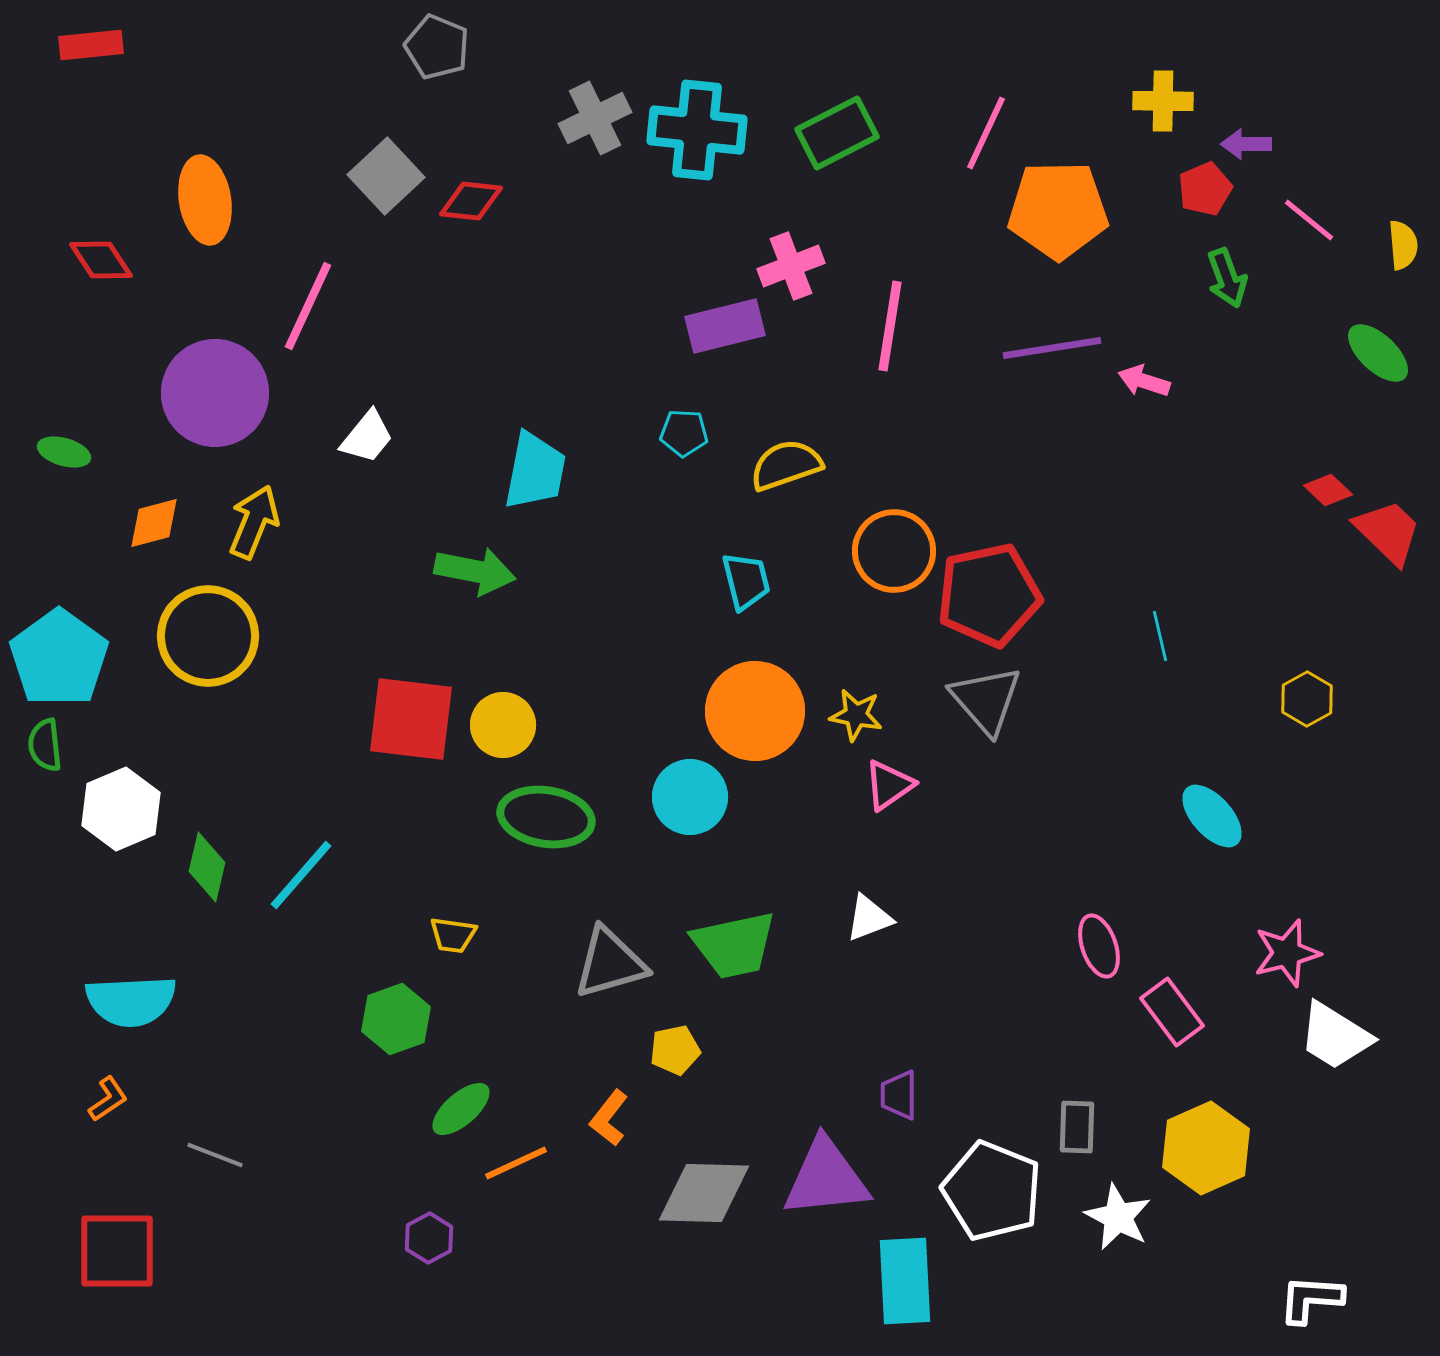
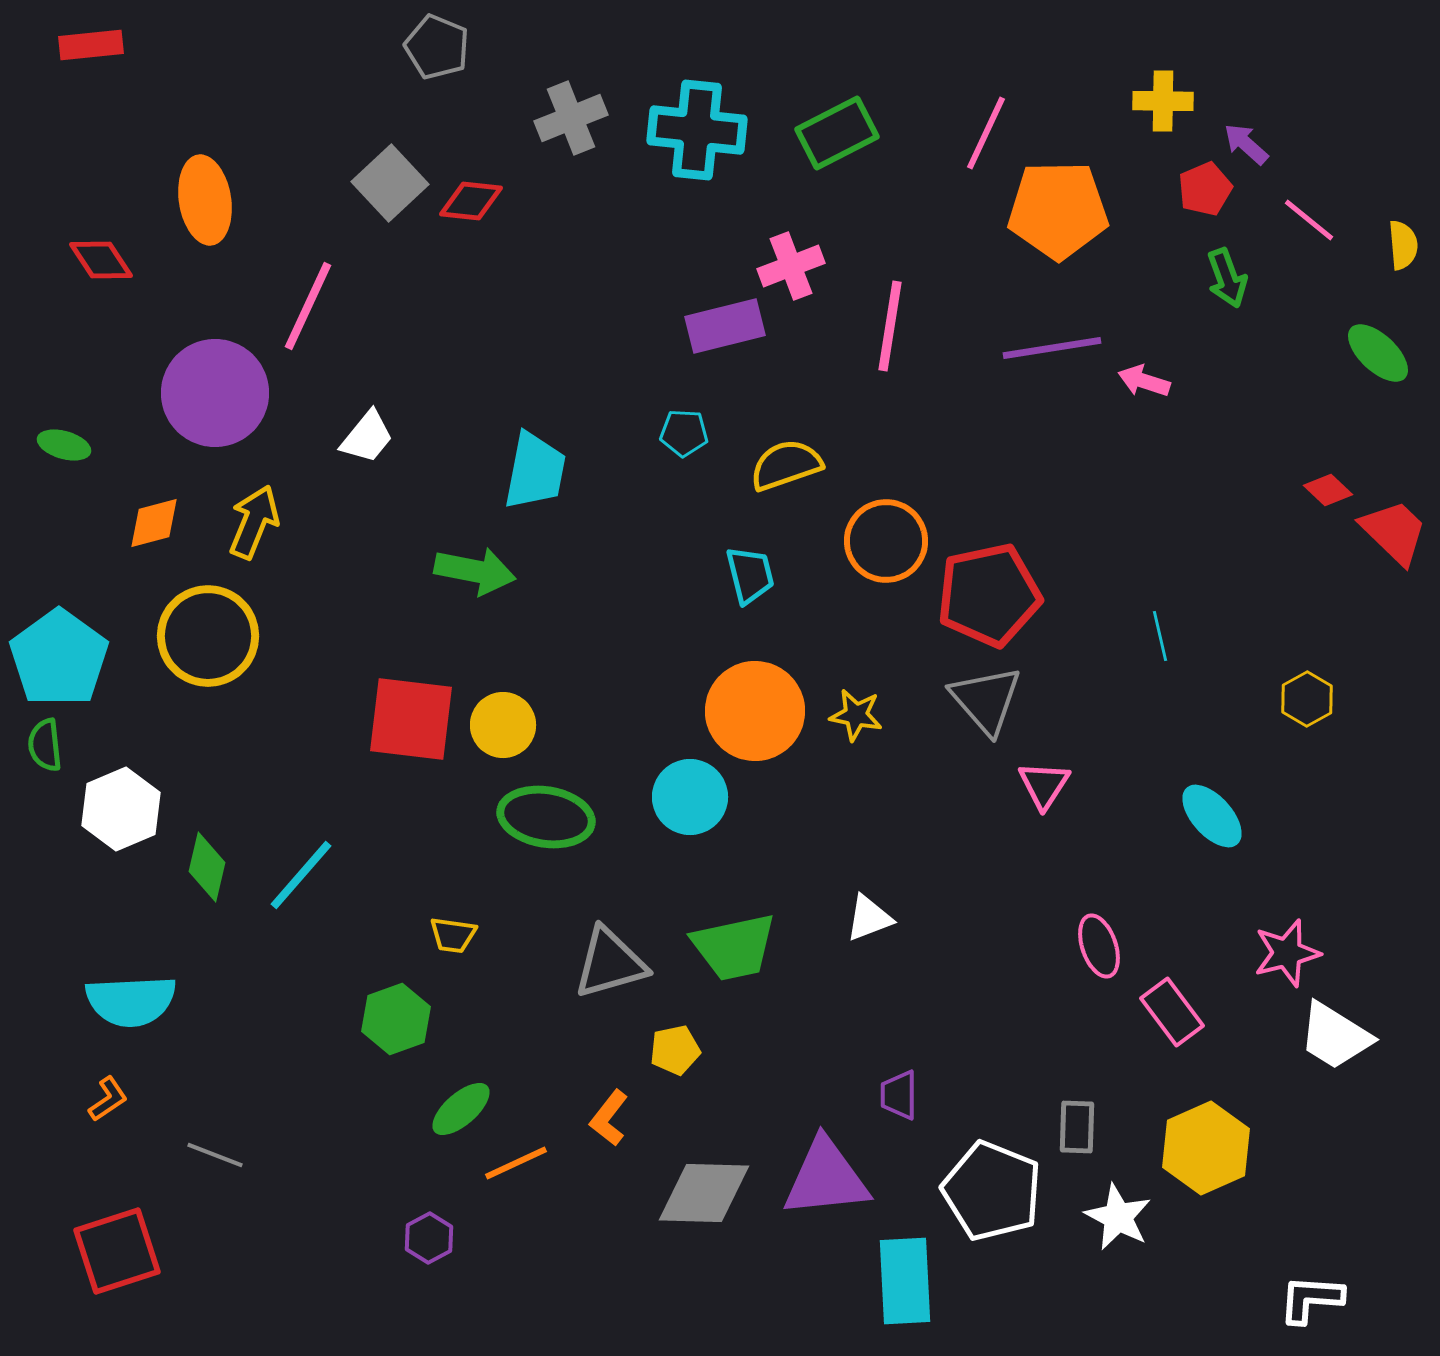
gray cross at (595, 118): moved 24 px left; rotated 4 degrees clockwise
purple arrow at (1246, 144): rotated 42 degrees clockwise
gray square at (386, 176): moved 4 px right, 7 px down
green ellipse at (64, 452): moved 7 px up
red trapezoid at (1388, 532): moved 6 px right
orange circle at (894, 551): moved 8 px left, 10 px up
cyan trapezoid at (746, 581): moved 4 px right, 6 px up
pink triangle at (889, 785): moved 155 px right; rotated 22 degrees counterclockwise
green trapezoid at (734, 945): moved 2 px down
red square at (117, 1251): rotated 18 degrees counterclockwise
